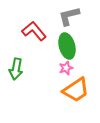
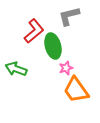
red L-shape: rotated 90 degrees clockwise
green ellipse: moved 14 px left
green arrow: rotated 100 degrees clockwise
orange trapezoid: rotated 88 degrees clockwise
